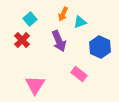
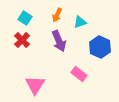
orange arrow: moved 6 px left, 1 px down
cyan square: moved 5 px left, 1 px up; rotated 16 degrees counterclockwise
